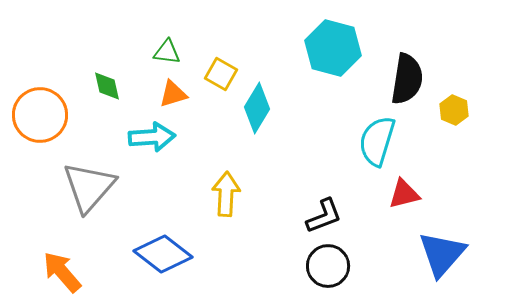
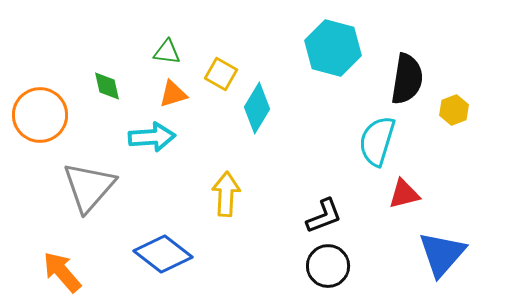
yellow hexagon: rotated 16 degrees clockwise
